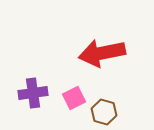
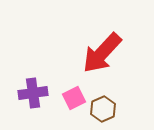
red arrow: rotated 36 degrees counterclockwise
brown hexagon: moved 1 px left, 3 px up; rotated 20 degrees clockwise
